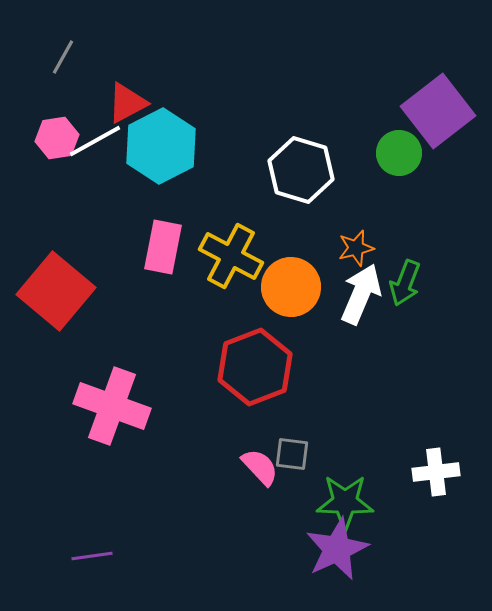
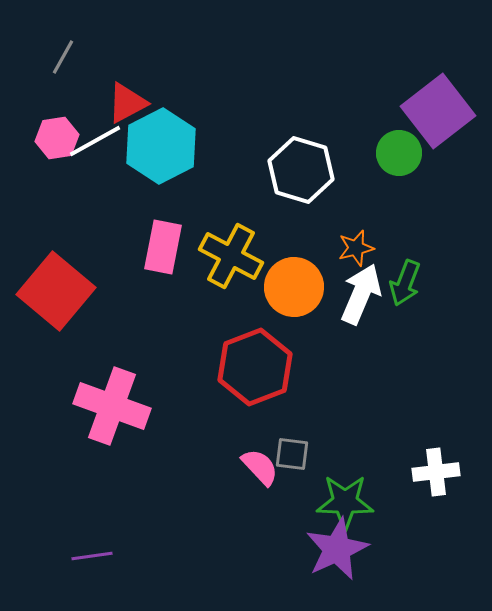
orange circle: moved 3 px right
